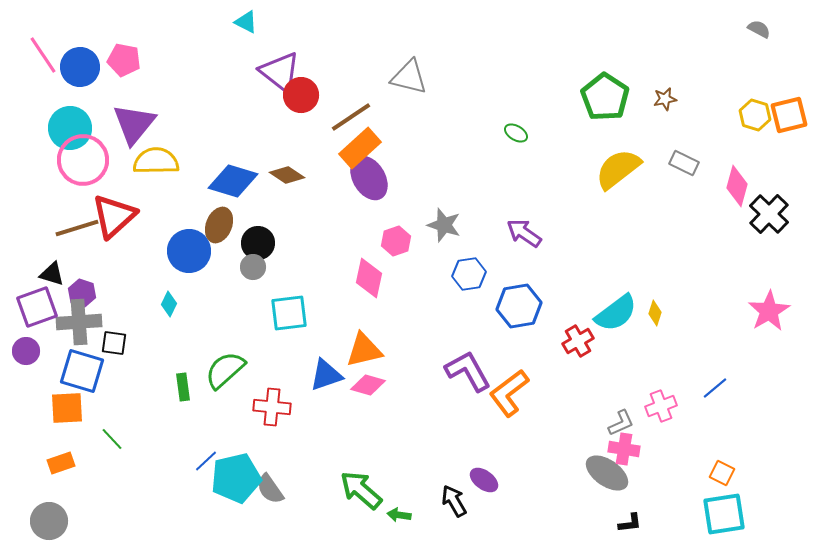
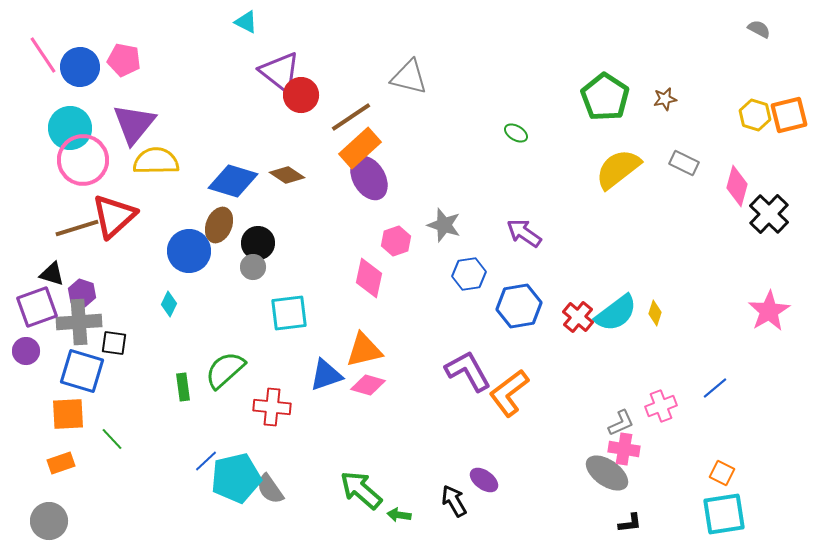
red cross at (578, 341): moved 24 px up; rotated 20 degrees counterclockwise
orange square at (67, 408): moved 1 px right, 6 px down
